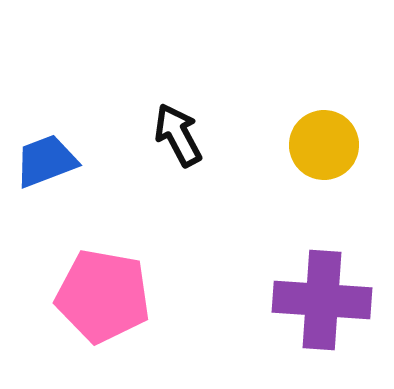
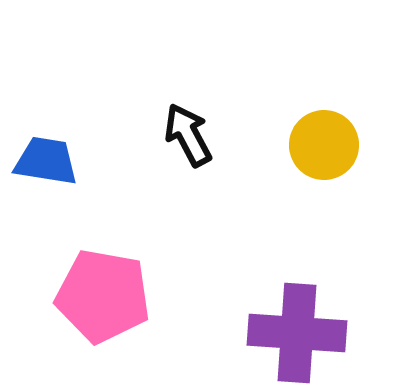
black arrow: moved 10 px right
blue trapezoid: rotated 30 degrees clockwise
purple cross: moved 25 px left, 33 px down
